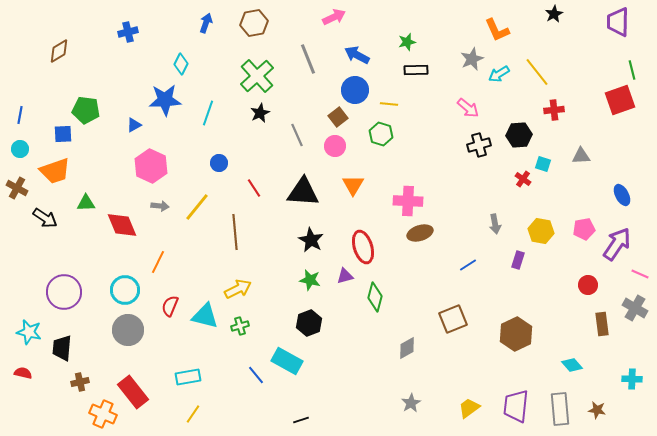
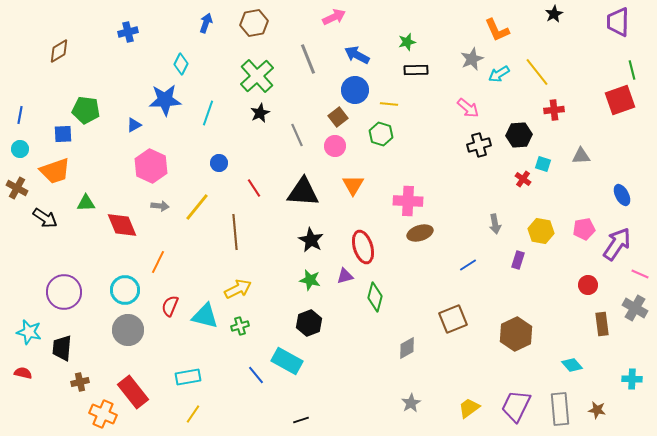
purple trapezoid at (516, 406): rotated 20 degrees clockwise
